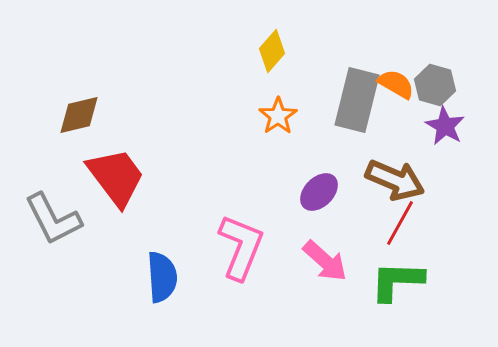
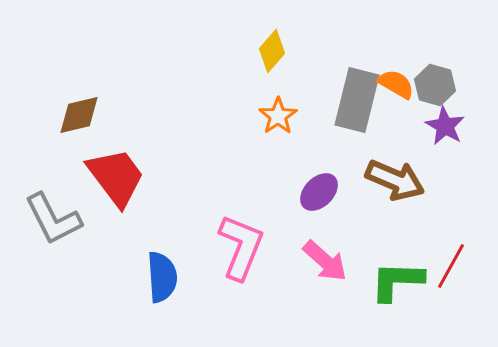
red line: moved 51 px right, 43 px down
